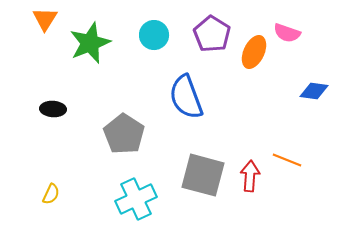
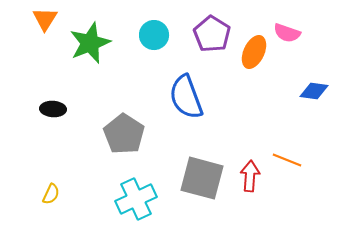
gray square: moved 1 px left, 3 px down
